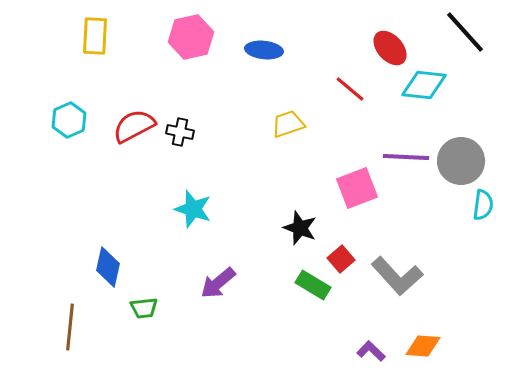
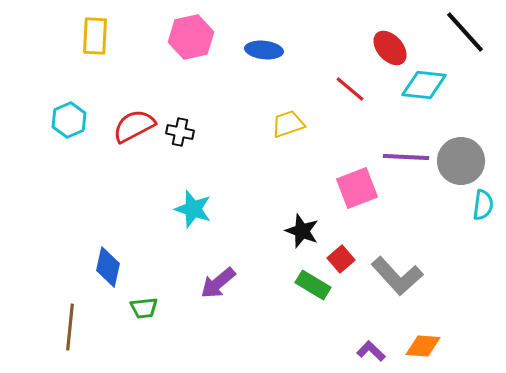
black star: moved 2 px right, 3 px down
